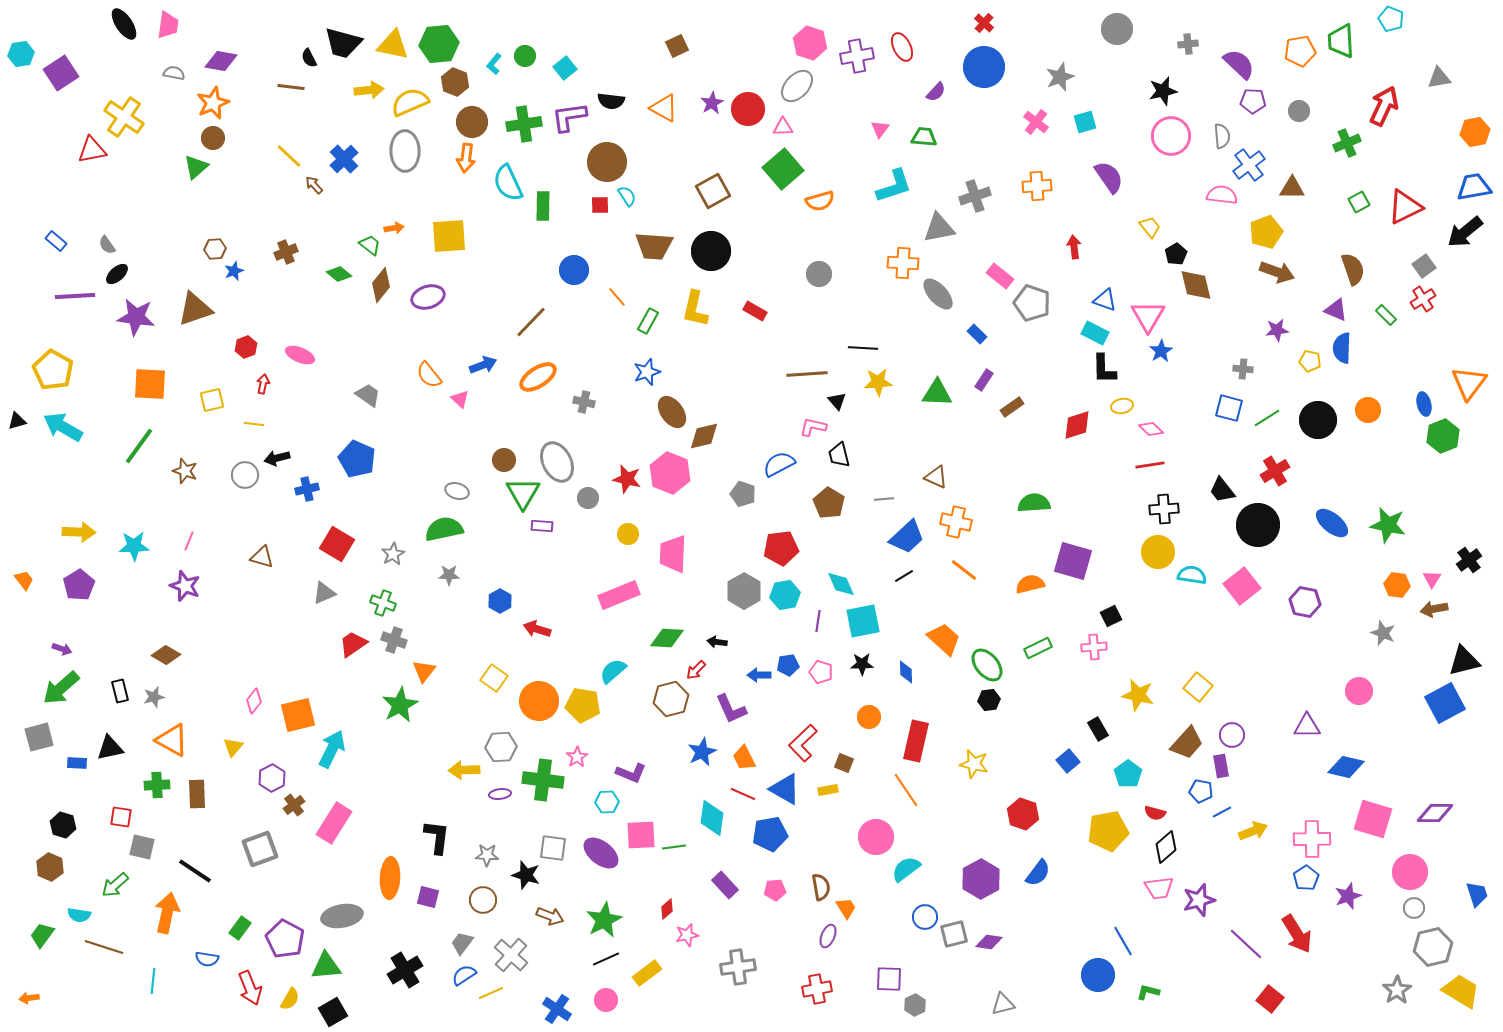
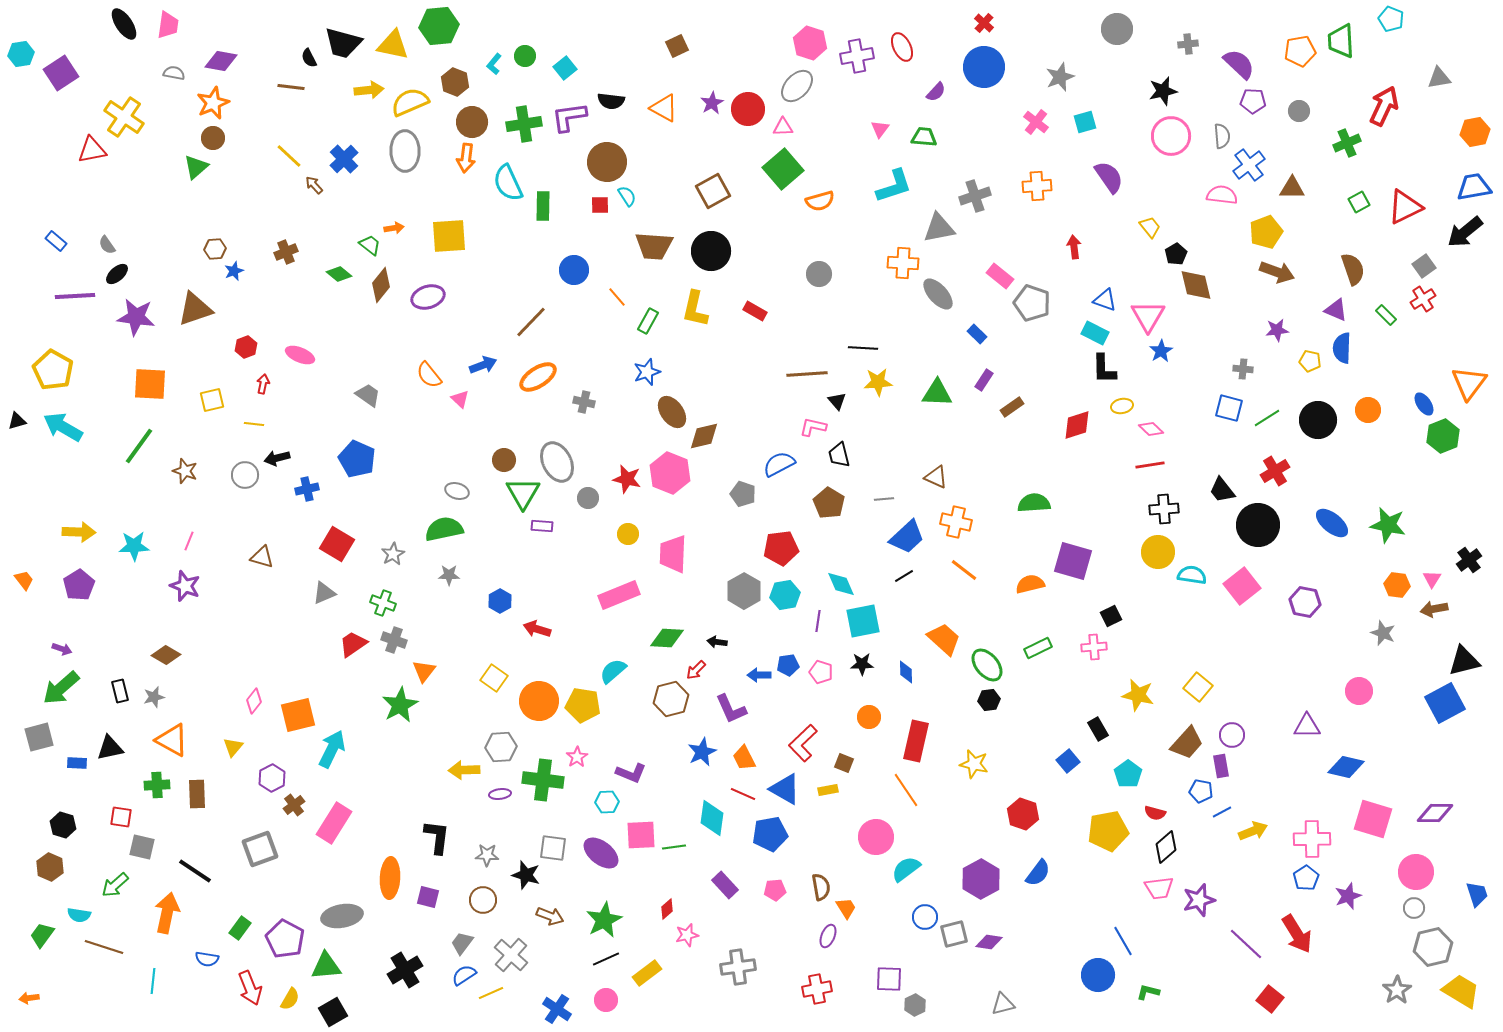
green hexagon at (439, 44): moved 18 px up
blue ellipse at (1424, 404): rotated 20 degrees counterclockwise
pink circle at (1410, 872): moved 6 px right
